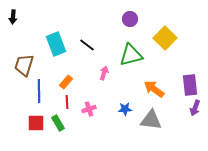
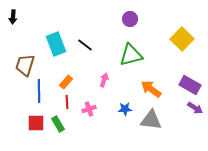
yellow square: moved 17 px right, 1 px down
black line: moved 2 px left
brown trapezoid: moved 1 px right
pink arrow: moved 7 px down
purple rectangle: rotated 55 degrees counterclockwise
orange arrow: moved 3 px left
purple arrow: rotated 77 degrees counterclockwise
green rectangle: moved 1 px down
